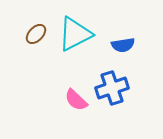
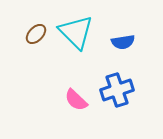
cyan triangle: moved 1 px right, 2 px up; rotated 48 degrees counterclockwise
blue semicircle: moved 3 px up
blue cross: moved 5 px right, 2 px down
